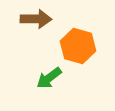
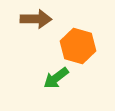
green arrow: moved 7 px right
